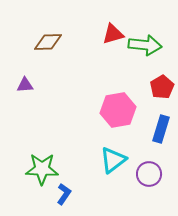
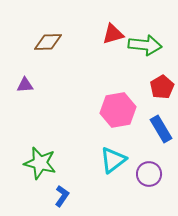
blue rectangle: rotated 48 degrees counterclockwise
green star: moved 2 px left, 6 px up; rotated 12 degrees clockwise
blue L-shape: moved 2 px left, 2 px down
